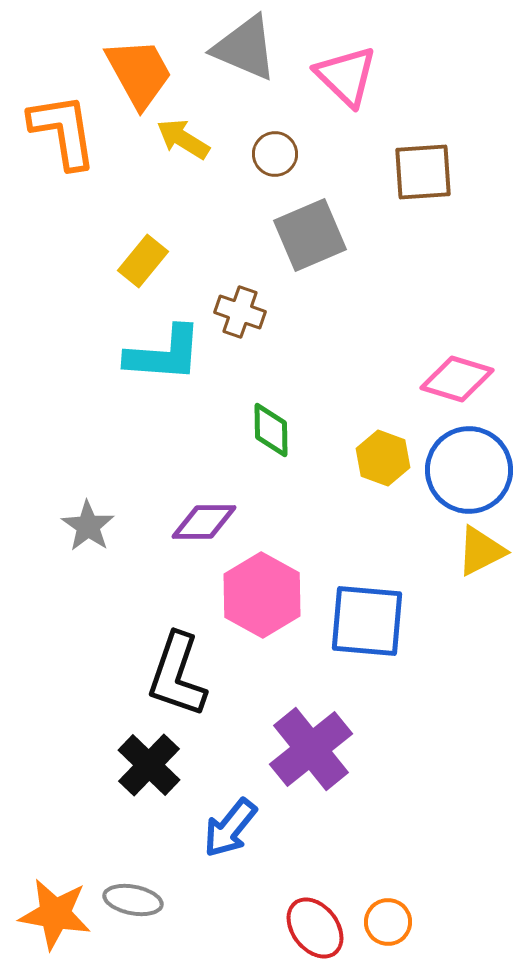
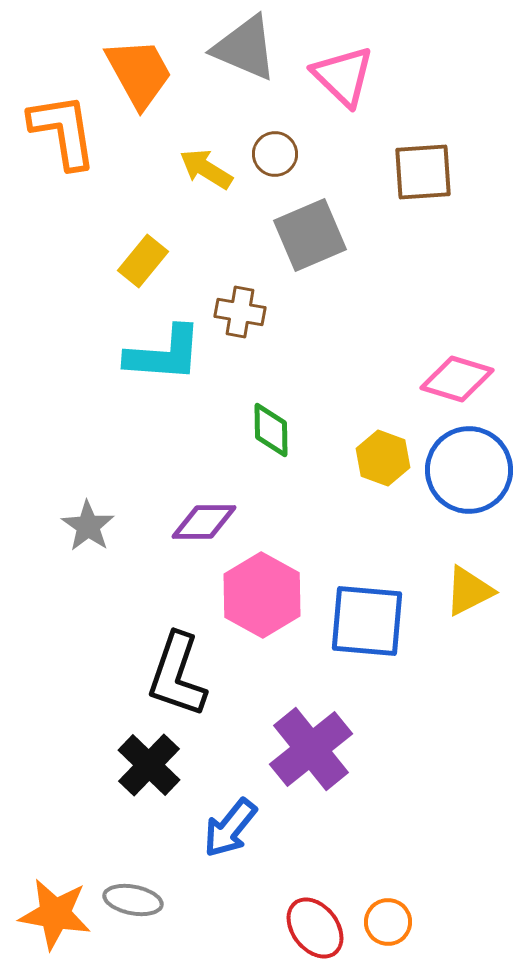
pink triangle: moved 3 px left
yellow arrow: moved 23 px right, 30 px down
brown cross: rotated 9 degrees counterclockwise
yellow triangle: moved 12 px left, 40 px down
